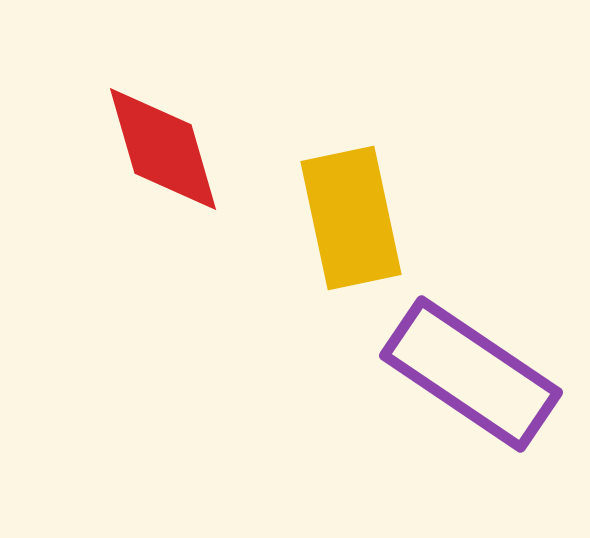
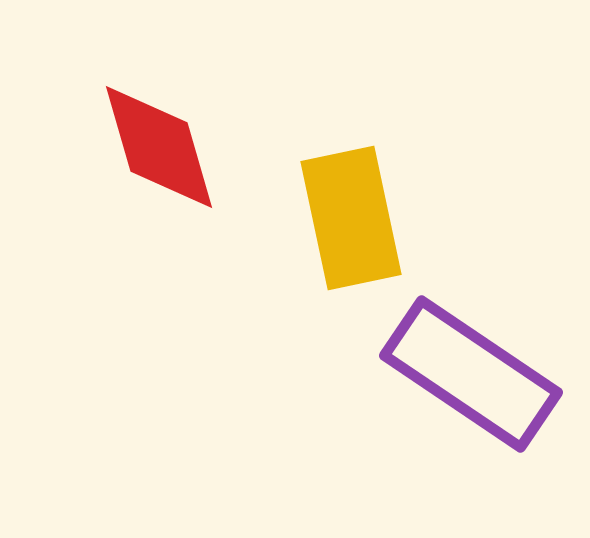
red diamond: moved 4 px left, 2 px up
